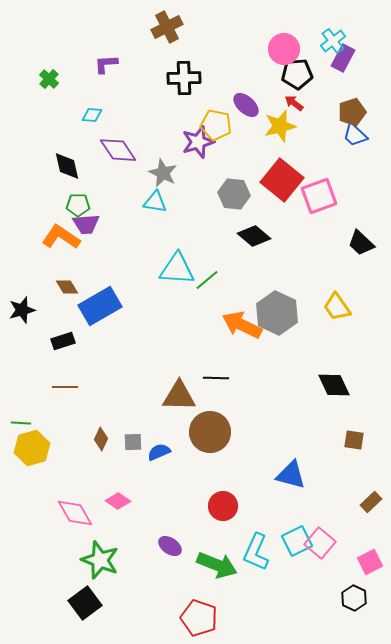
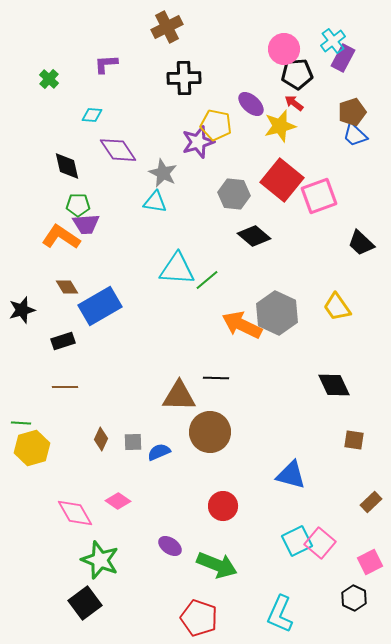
purple ellipse at (246, 105): moved 5 px right, 1 px up
cyan L-shape at (256, 552): moved 24 px right, 62 px down
